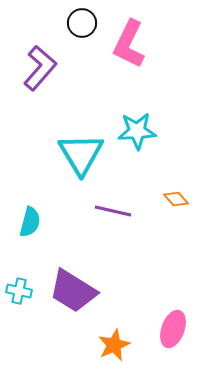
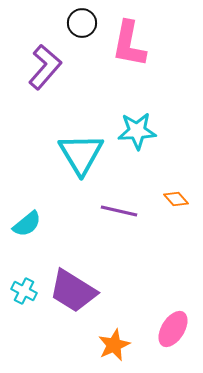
pink L-shape: rotated 15 degrees counterclockwise
purple L-shape: moved 5 px right, 1 px up
purple line: moved 6 px right
cyan semicircle: moved 3 px left, 2 px down; rotated 36 degrees clockwise
cyan cross: moved 5 px right; rotated 15 degrees clockwise
pink ellipse: rotated 12 degrees clockwise
